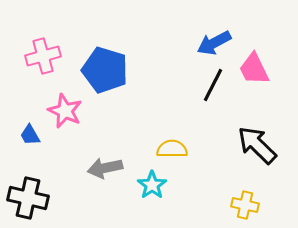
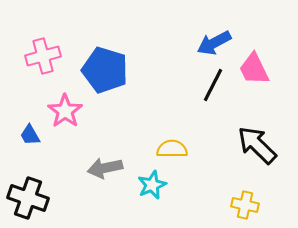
pink star: rotated 12 degrees clockwise
cyan star: rotated 12 degrees clockwise
black cross: rotated 6 degrees clockwise
